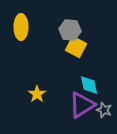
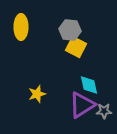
yellow star: rotated 18 degrees clockwise
gray star: moved 1 px down; rotated 21 degrees counterclockwise
